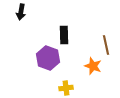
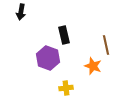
black rectangle: rotated 12 degrees counterclockwise
